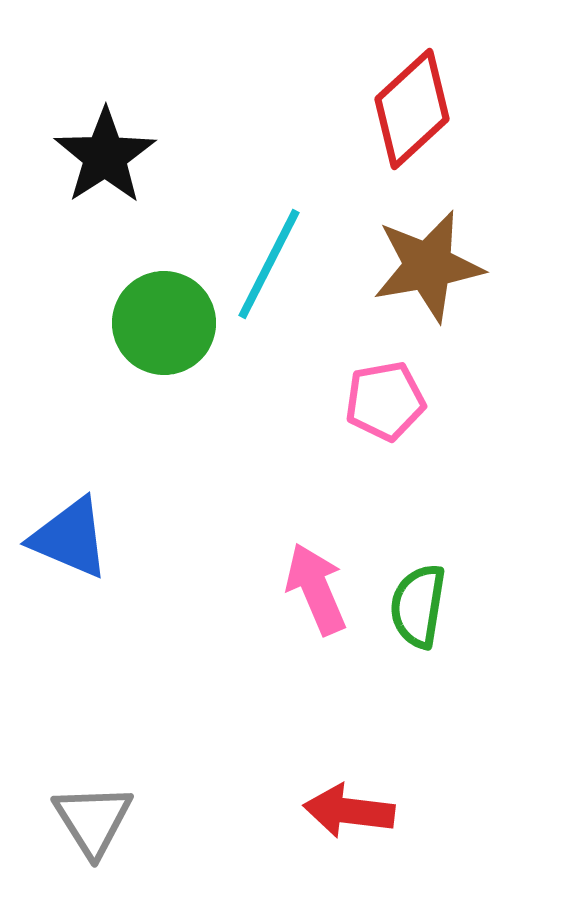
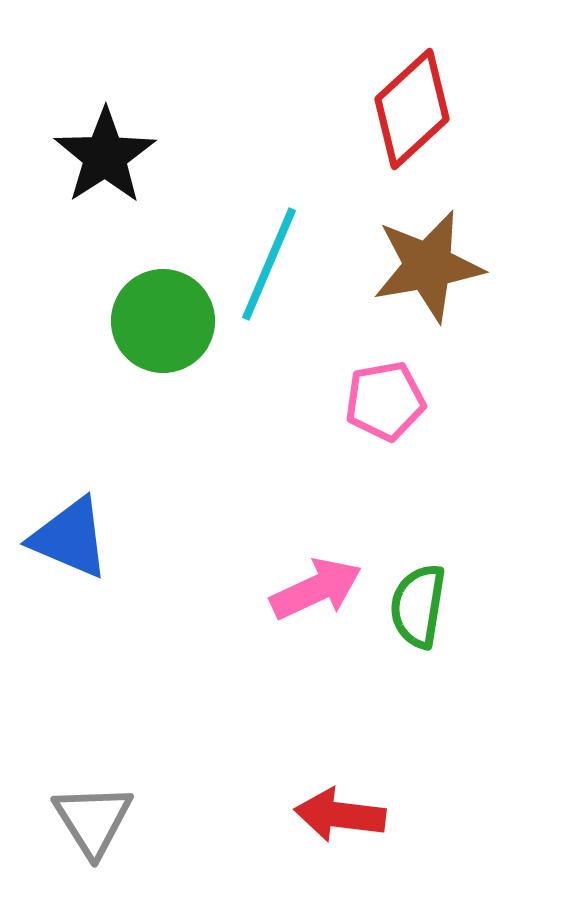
cyan line: rotated 4 degrees counterclockwise
green circle: moved 1 px left, 2 px up
pink arrow: rotated 88 degrees clockwise
red arrow: moved 9 px left, 4 px down
